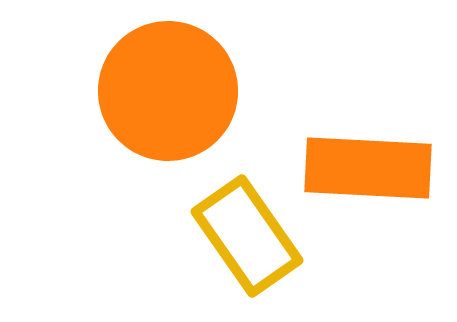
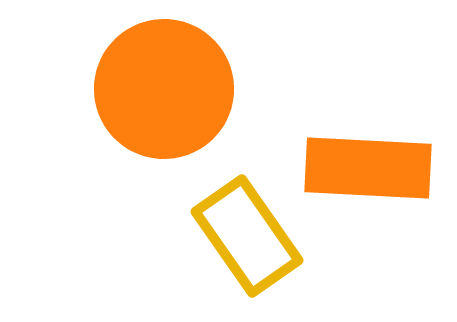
orange circle: moved 4 px left, 2 px up
